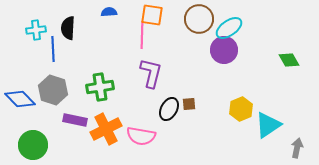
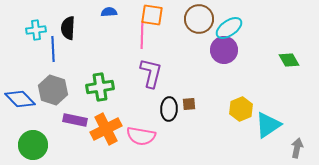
black ellipse: rotated 25 degrees counterclockwise
